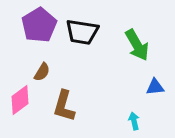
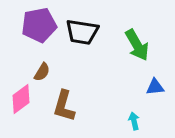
purple pentagon: rotated 20 degrees clockwise
pink diamond: moved 1 px right, 1 px up
